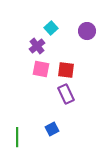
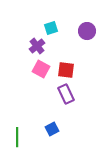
cyan square: rotated 24 degrees clockwise
pink square: rotated 18 degrees clockwise
